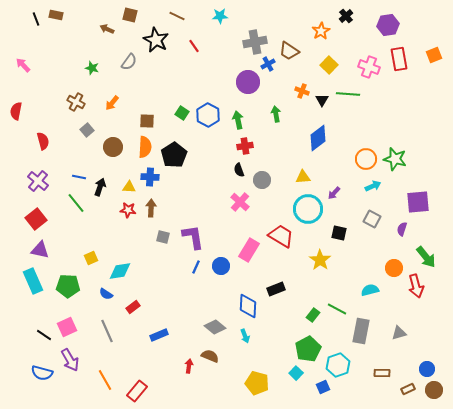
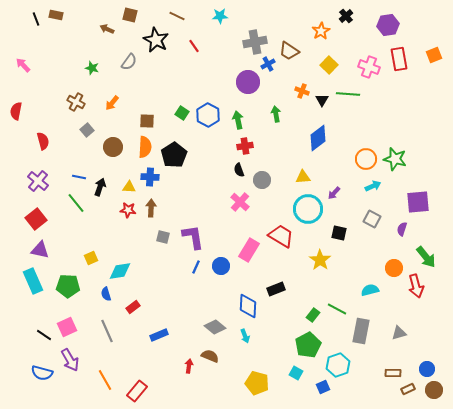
blue semicircle at (106, 294): rotated 40 degrees clockwise
green pentagon at (308, 349): moved 4 px up
cyan square at (296, 373): rotated 16 degrees counterclockwise
brown rectangle at (382, 373): moved 11 px right
